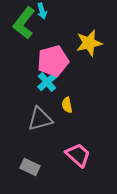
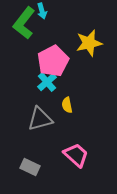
pink pentagon: rotated 12 degrees counterclockwise
pink trapezoid: moved 2 px left
